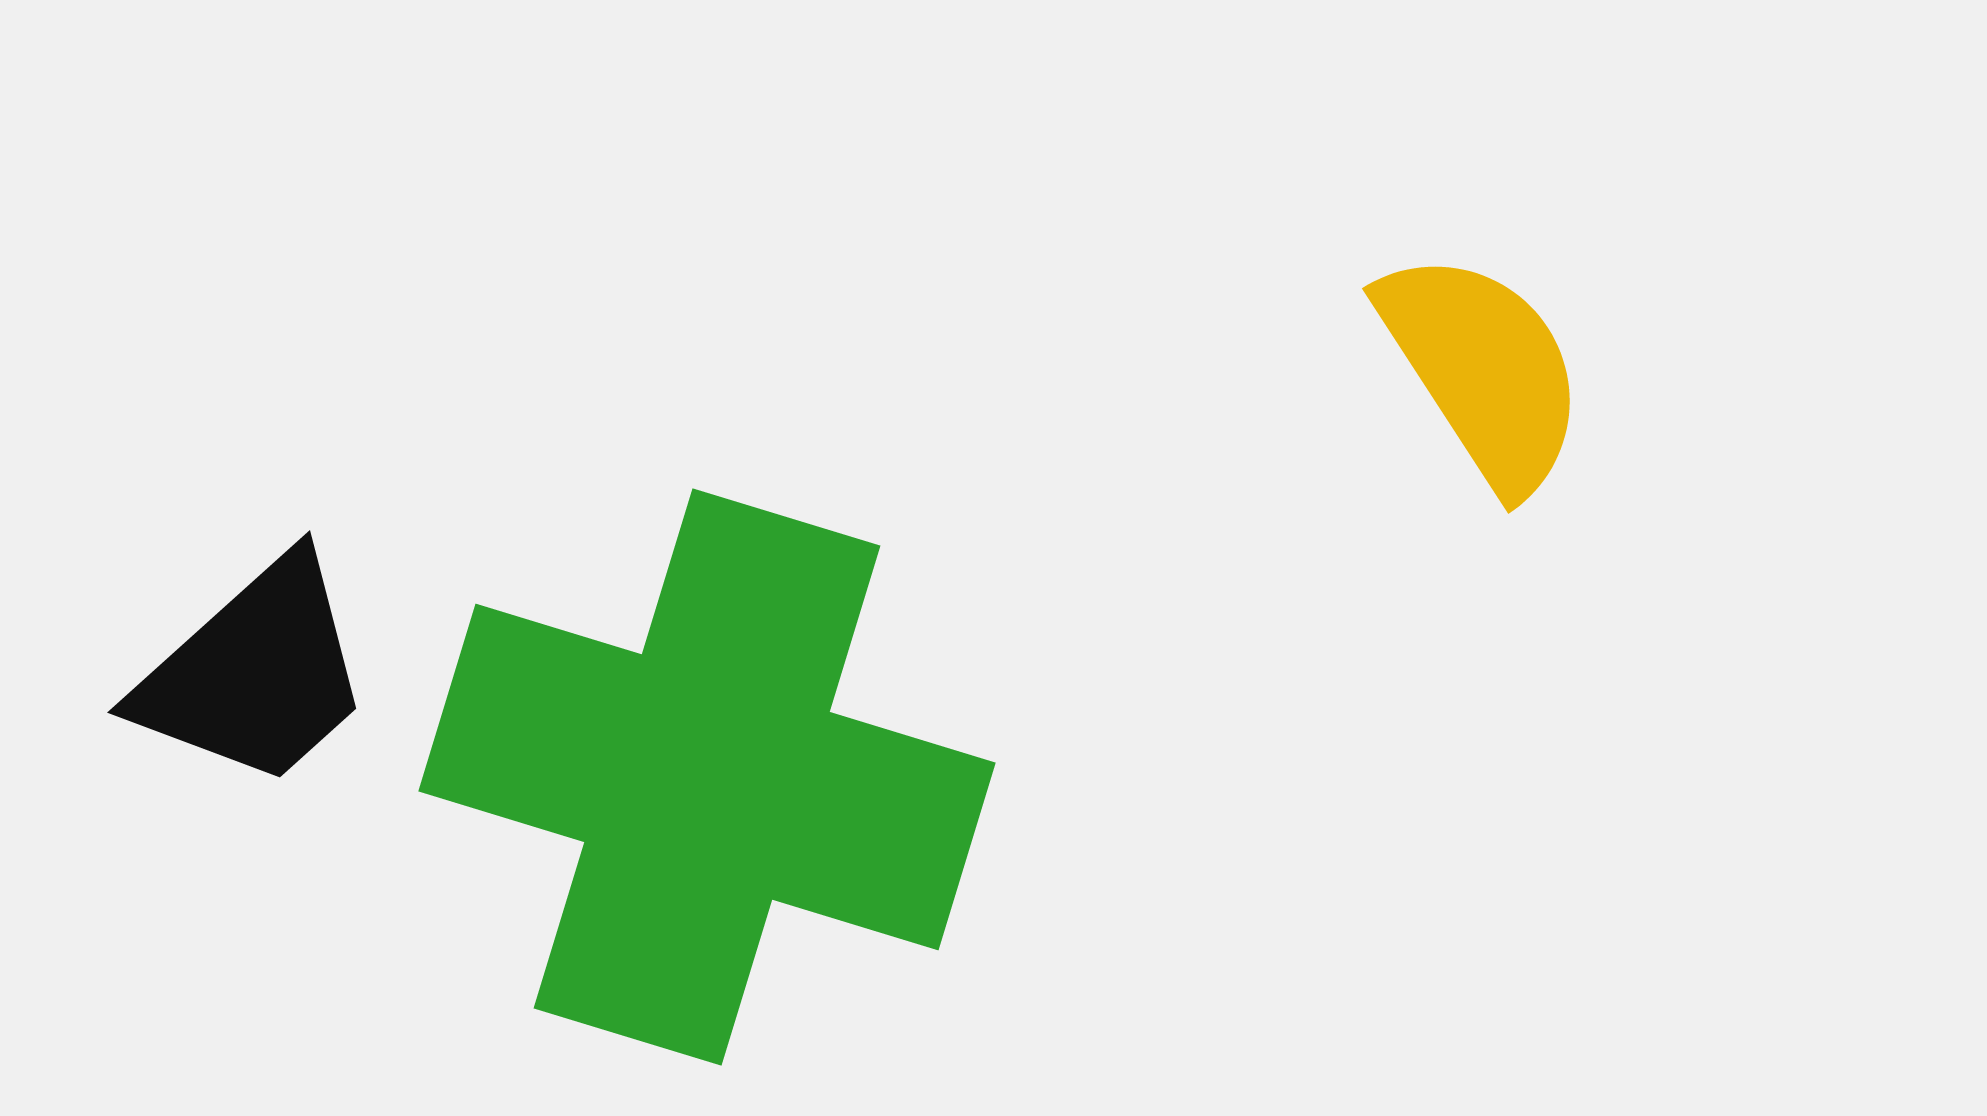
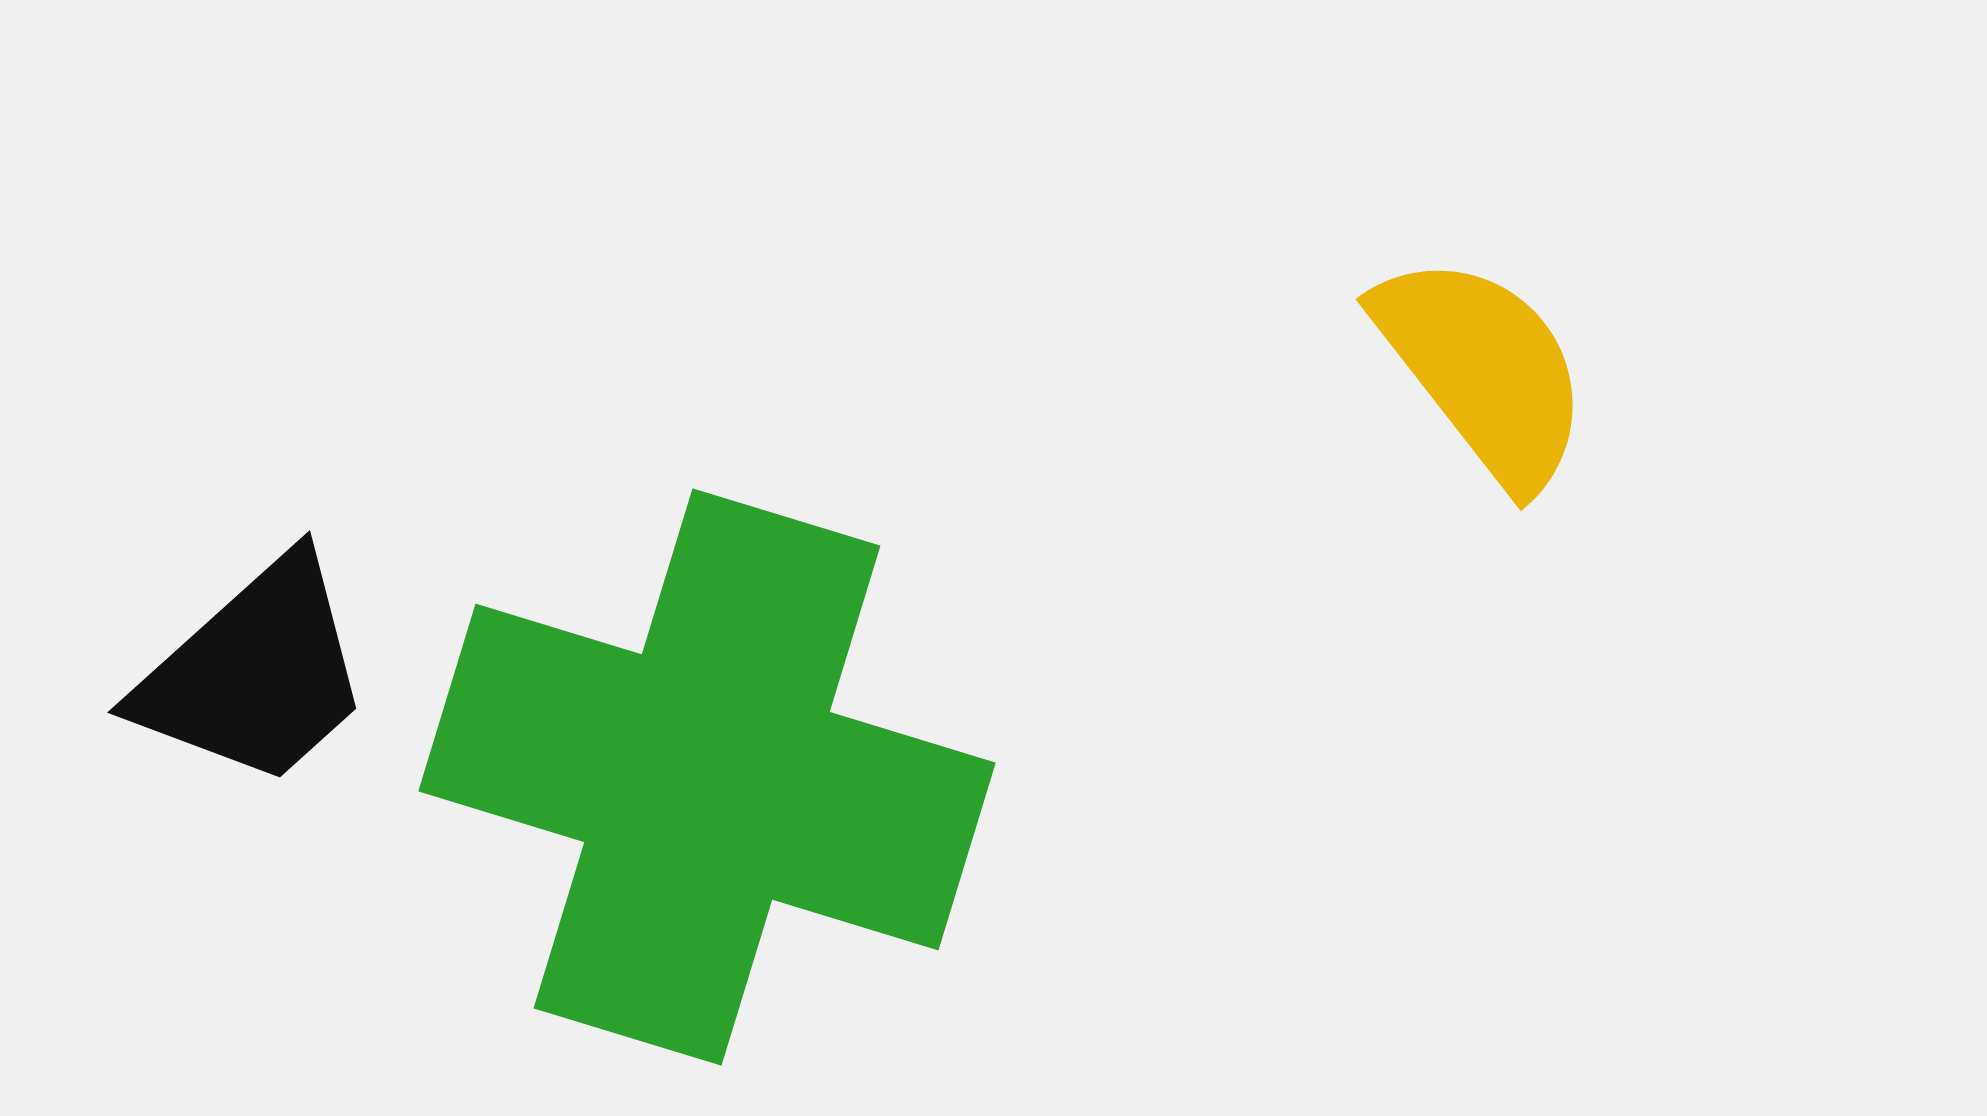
yellow semicircle: rotated 5 degrees counterclockwise
